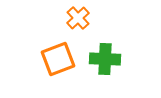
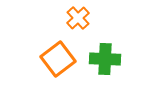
orange square: rotated 16 degrees counterclockwise
